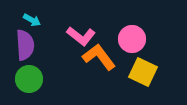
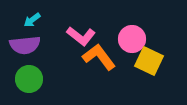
cyan arrow: rotated 114 degrees clockwise
purple semicircle: rotated 88 degrees clockwise
yellow square: moved 6 px right, 11 px up
